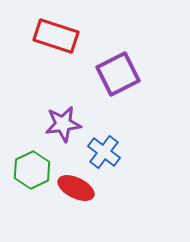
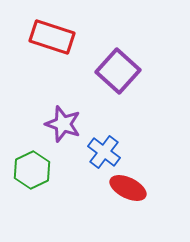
red rectangle: moved 4 px left, 1 px down
purple square: moved 3 px up; rotated 21 degrees counterclockwise
purple star: rotated 27 degrees clockwise
red ellipse: moved 52 px right
